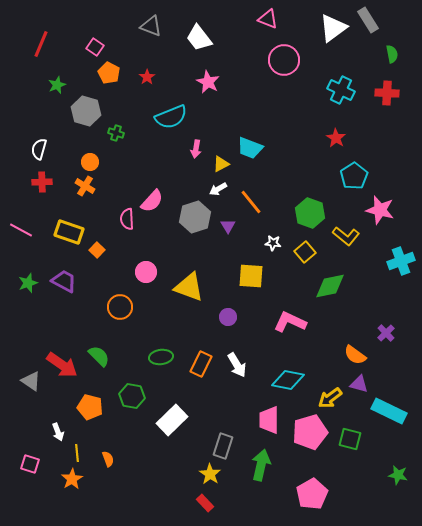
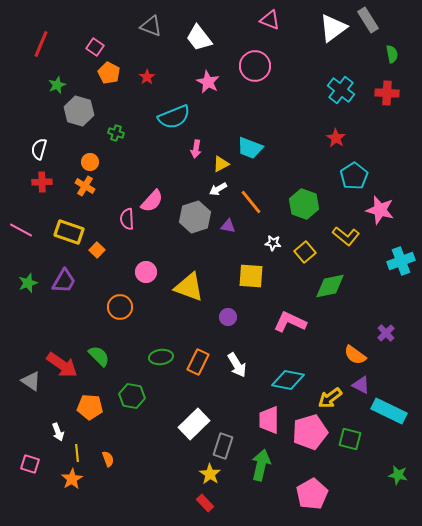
pink triangle at (268, 19): moved 2 px right, 1 px down
pink circle at (284, 60): moved 29 px left, 6 px down
cyan cross at (341, 90): rotated 12 degrees clockwise
gray hexagon at (86, 111): moved 7 px left
cyan semicircle at (171, 117): moved 3 px right
green hexagon at (310, 213): moved 6 px left, 9 px up
purple triangle at (228, 226): rotated 49 degrees counterclockwise
purple trapezoid at (64, 281): rotated 92 degrees clockwise
orange rectangle at (201, 364): moved 3 px left, 2 px up
purple triangle at (359, 384): moved 2 px right, 1 px down; rotated 12 degrees clockwise
orange pentagon at (90, 407): rotated 10 degrees counterclockwise
white rectangle at (172, 420): moved 22 px right, 4 px down
